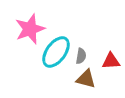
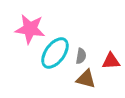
pink star: rotated 28 degrees clockwise
cyan ellipse: moved 1 px left, 1 px down
